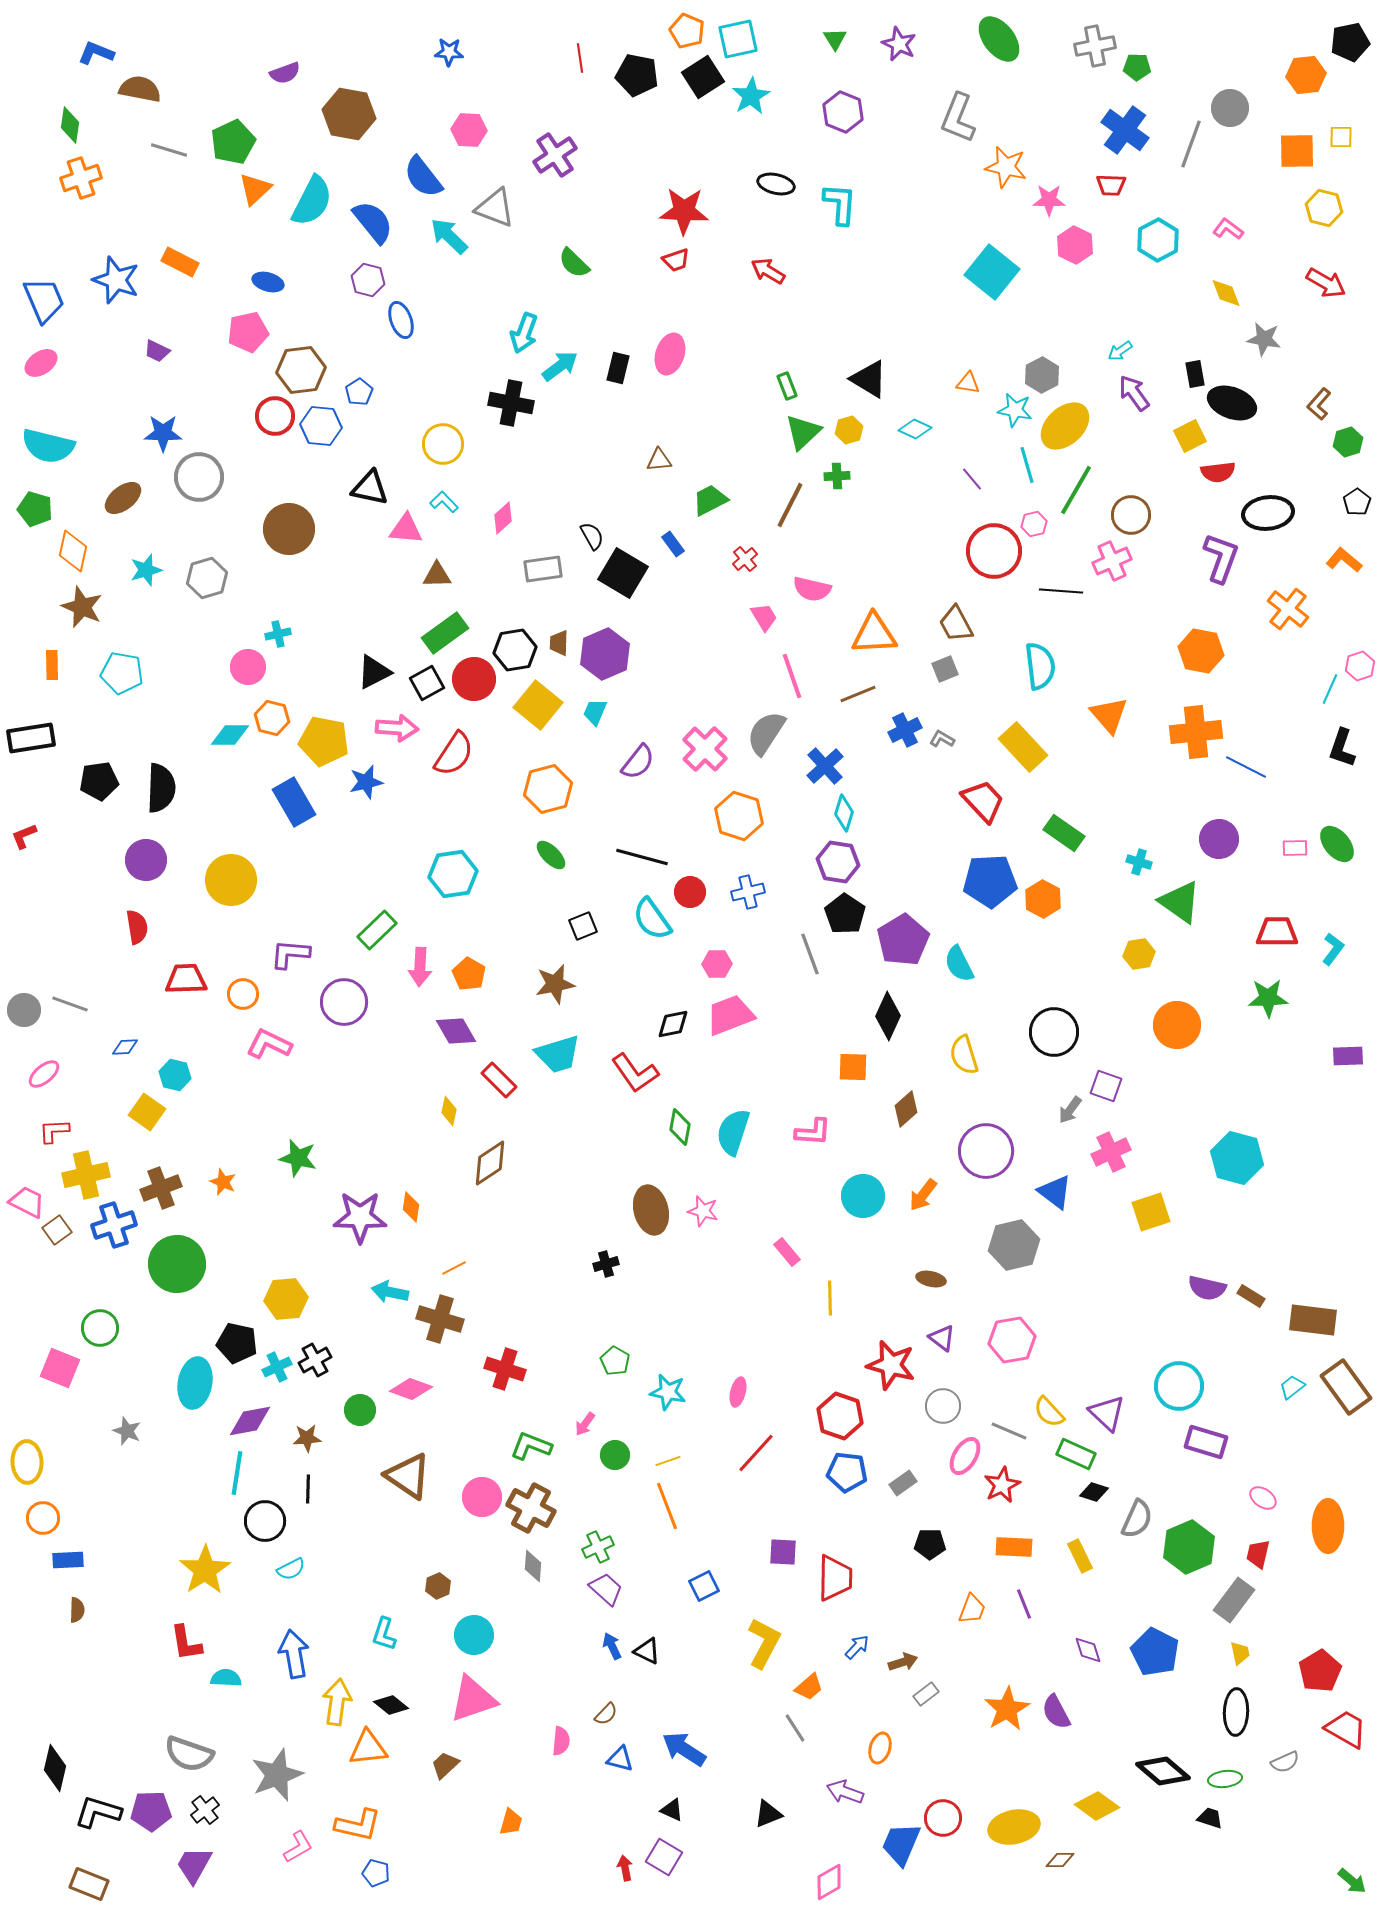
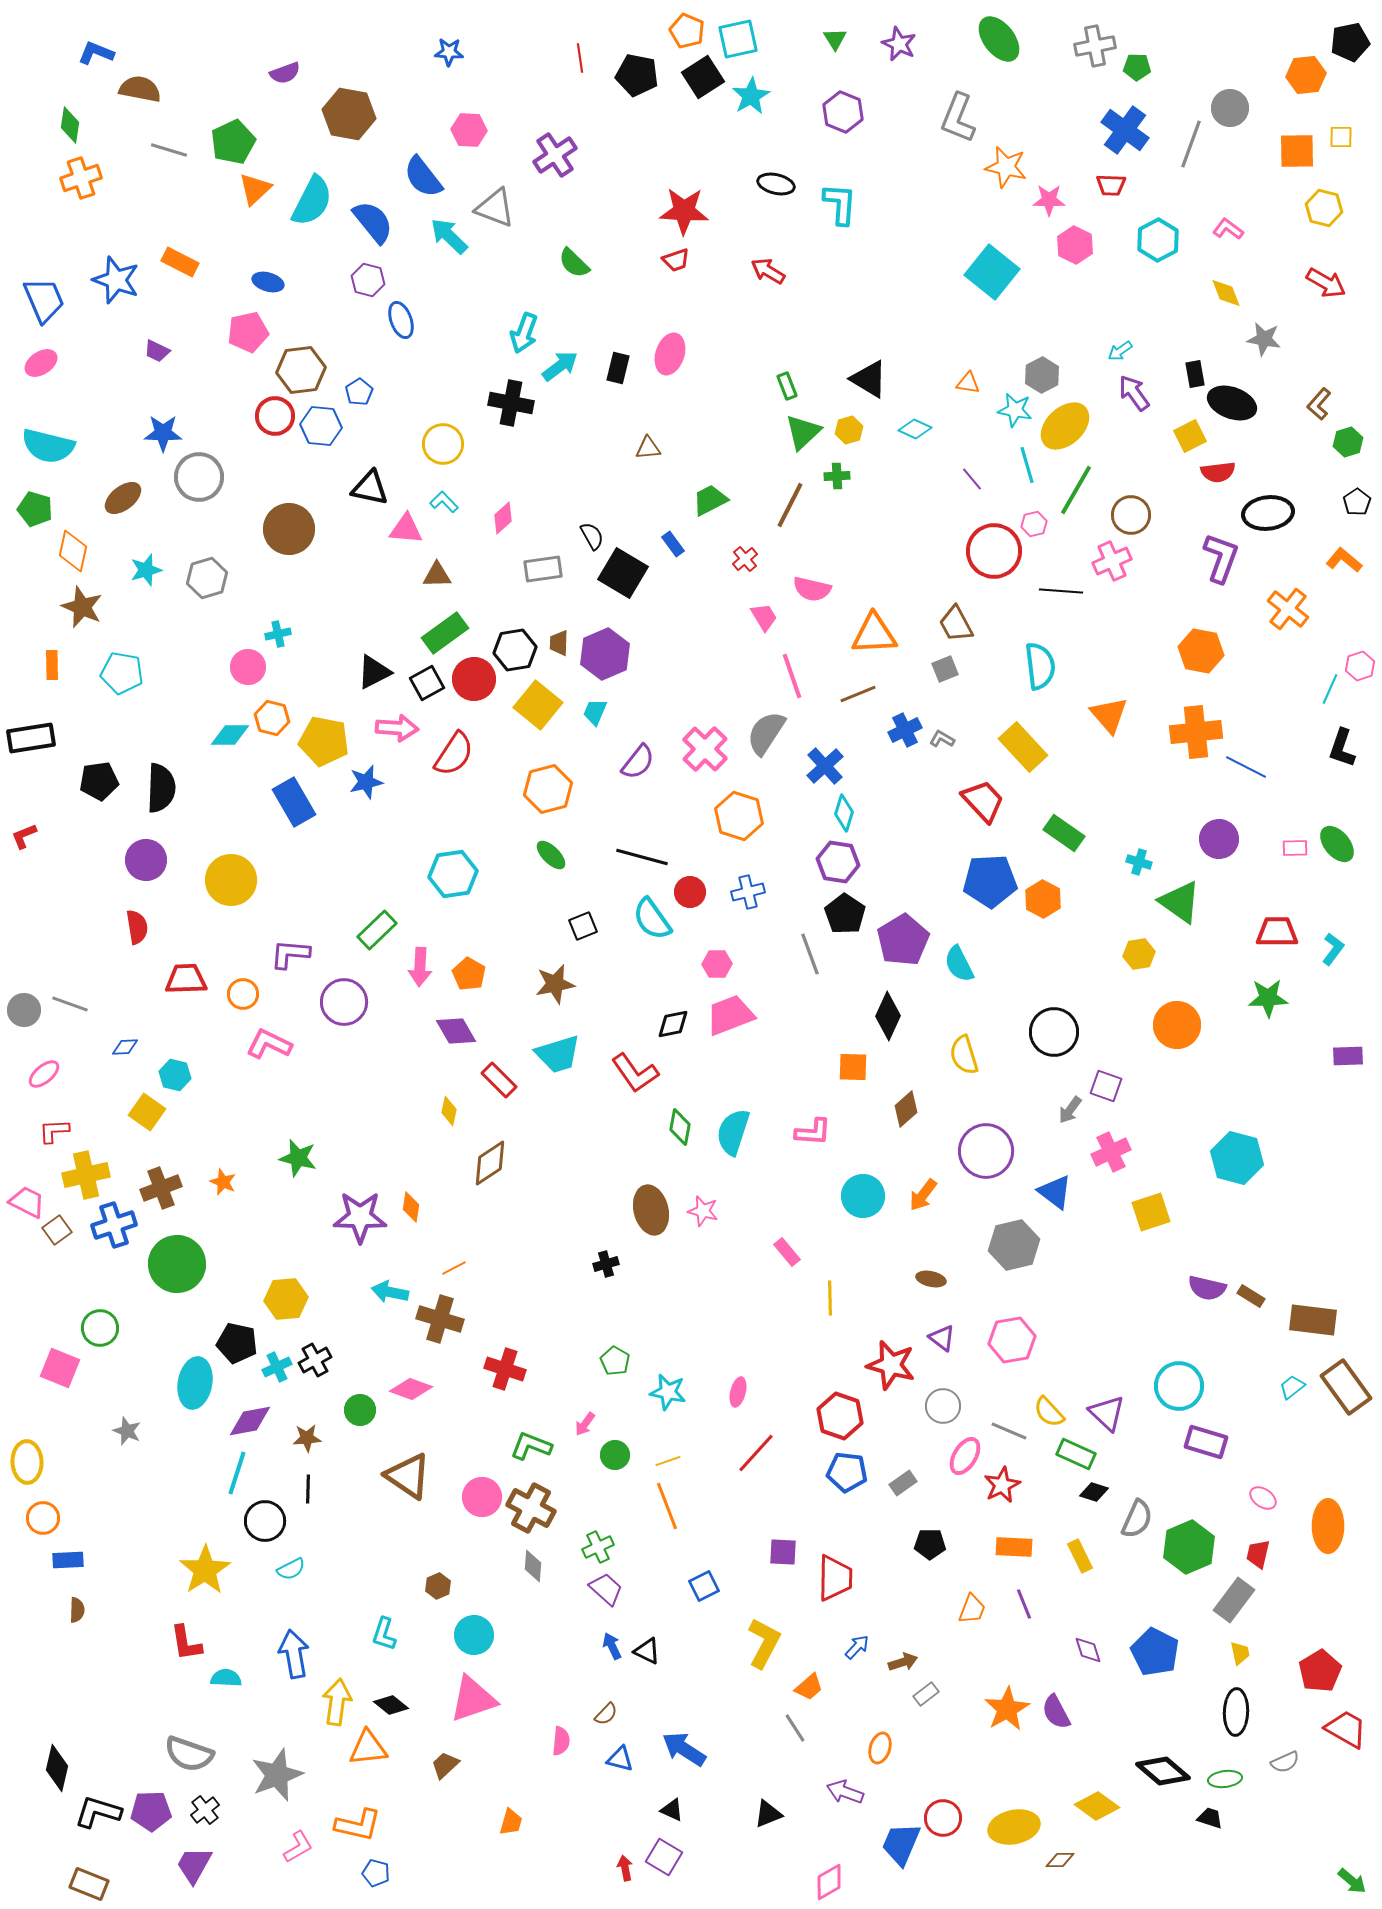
brown triangle at (659, 460): moved 11 px left, 12 px up
cyan line at (237, 1473): rotated 9 degrees clockwise
black diamond at (55, 1768): moved 2 px right
